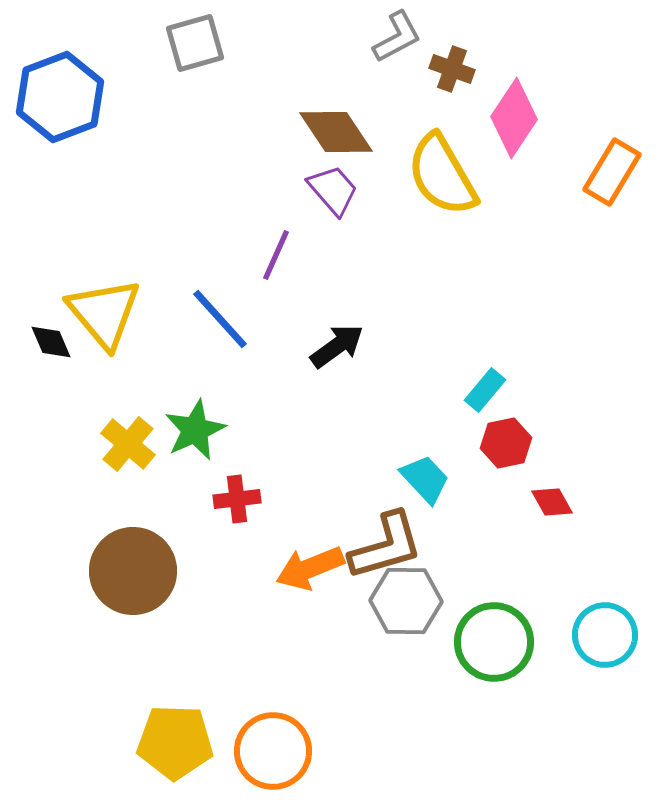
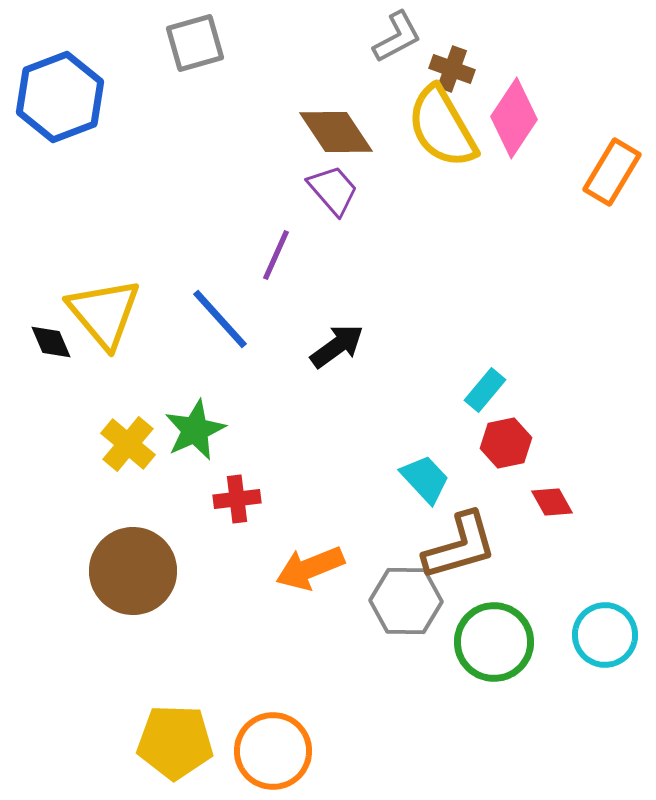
yellow semicircle: moved 48 px up
brown L-shape: moved 74 px right
